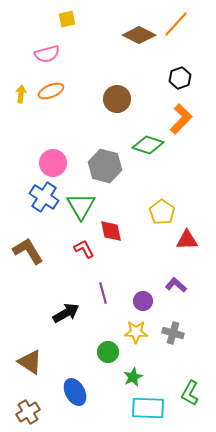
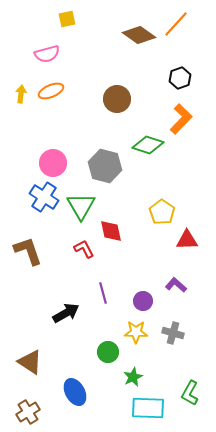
brown diamond: rotated 8 degrees clockwise
brown L-shape: rotated 12 degrees clockwise
